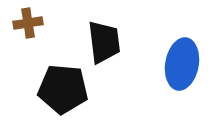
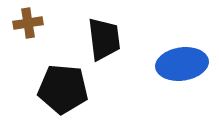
black trapezoid: moved 3 px up
blue ellipse: rotated 72 degrees clockwise
